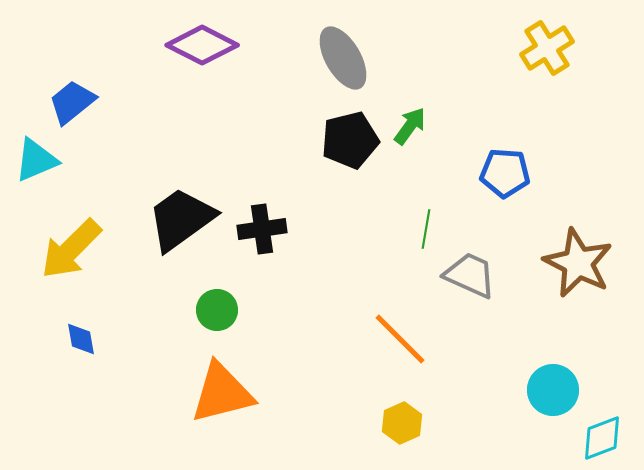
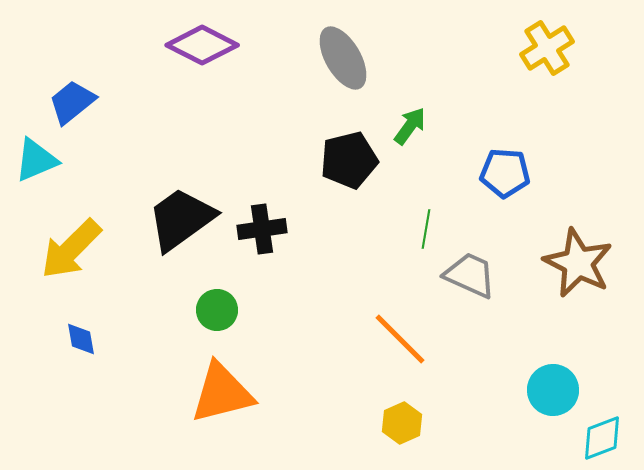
black pentagon: moved 1 px left, 20 px down
